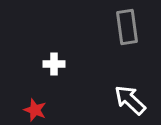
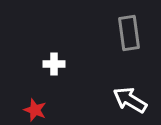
gray rectangle: moved 2 px right, 6 px down
white arrow: rotated 12 degrees counterclockwise
